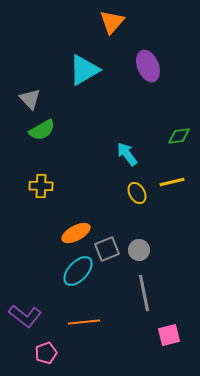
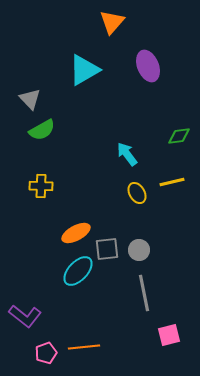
gray square: rotated 15 degrees clockwise
orange line: moved 25 px down
